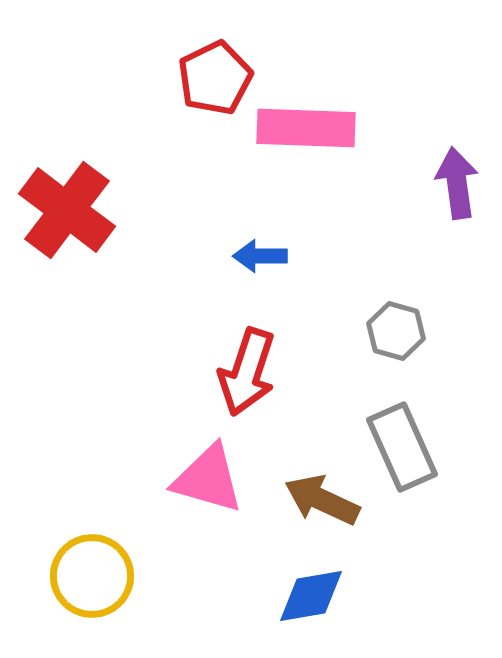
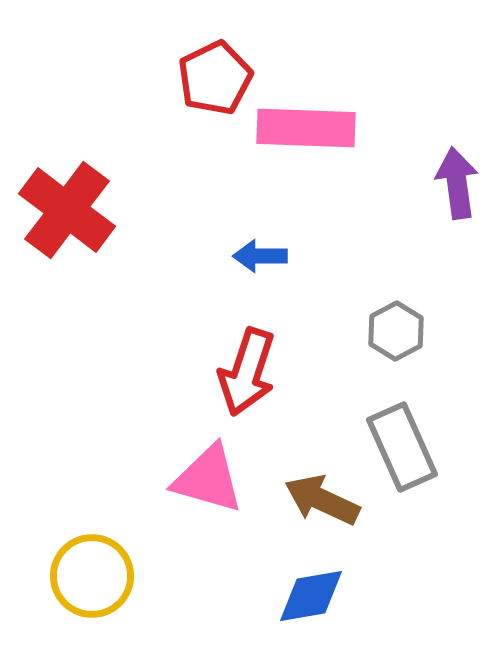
gray hexagon: rotated 16 degrees clockwise
